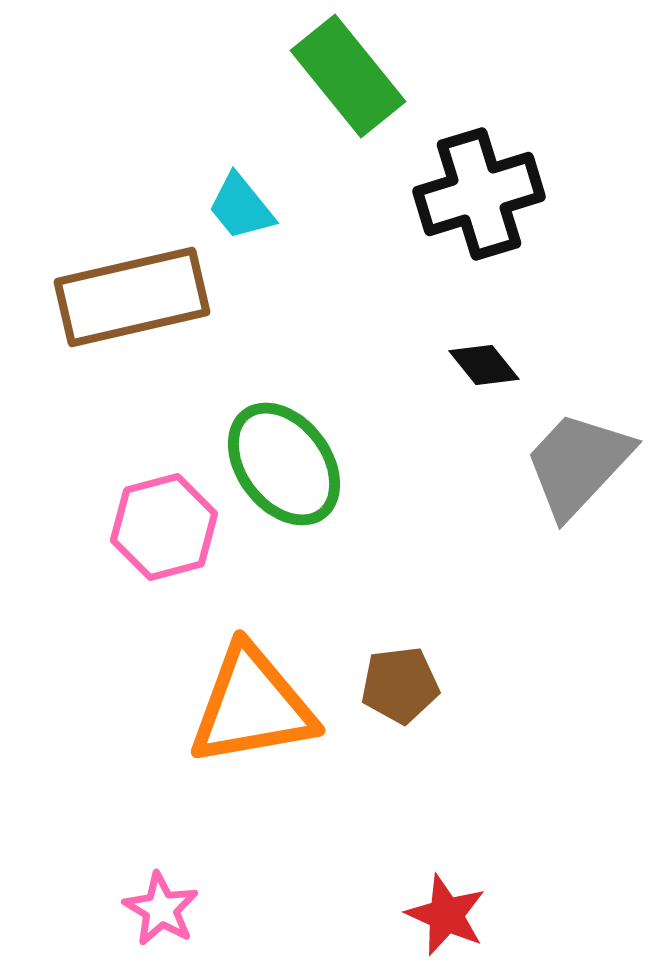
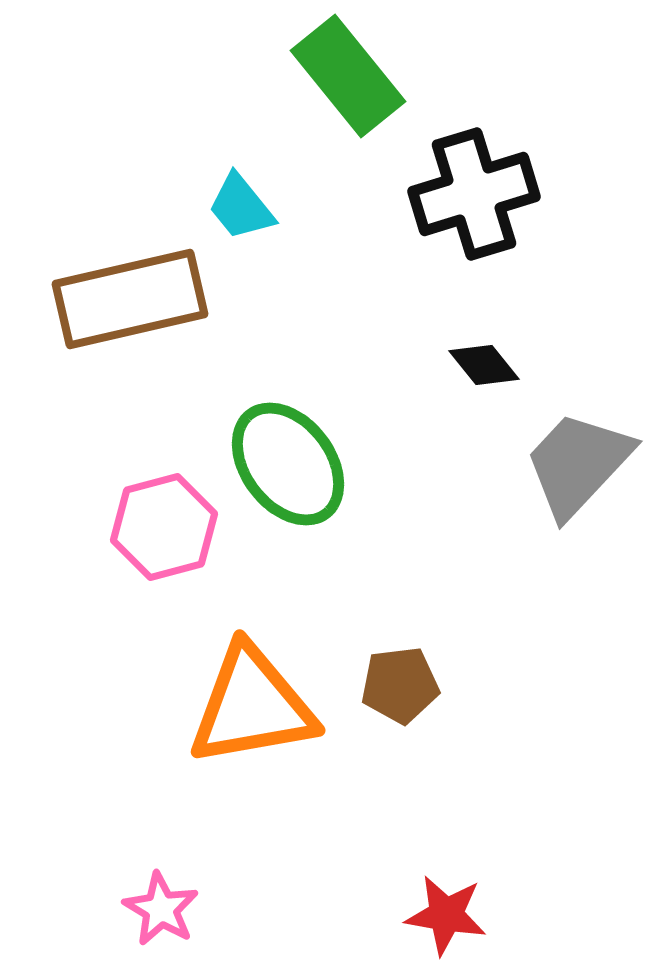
black cross: moved 5 px left
brown rectangle: moved 2 px left, 2 px down
green ellipse: moved 4 px right
red star: rotated 14 degrees counterclockwise
